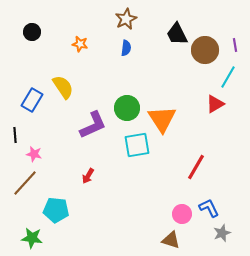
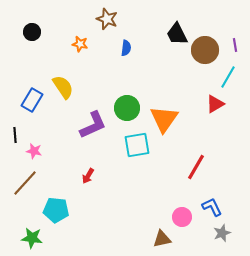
brown star: moved 19 px left; rotated 25 degrees counterclockwise
orange triangle: moved 2 px right; rotated 8 degrees clockwise
pink star: moved 3 px up
blue L-shape: moved 3 px right, 1 px up
pink circle: moved 3 px down
brown triangle: moved 9 px left, 1 px up; rotated 30 degrees counterclockwise
